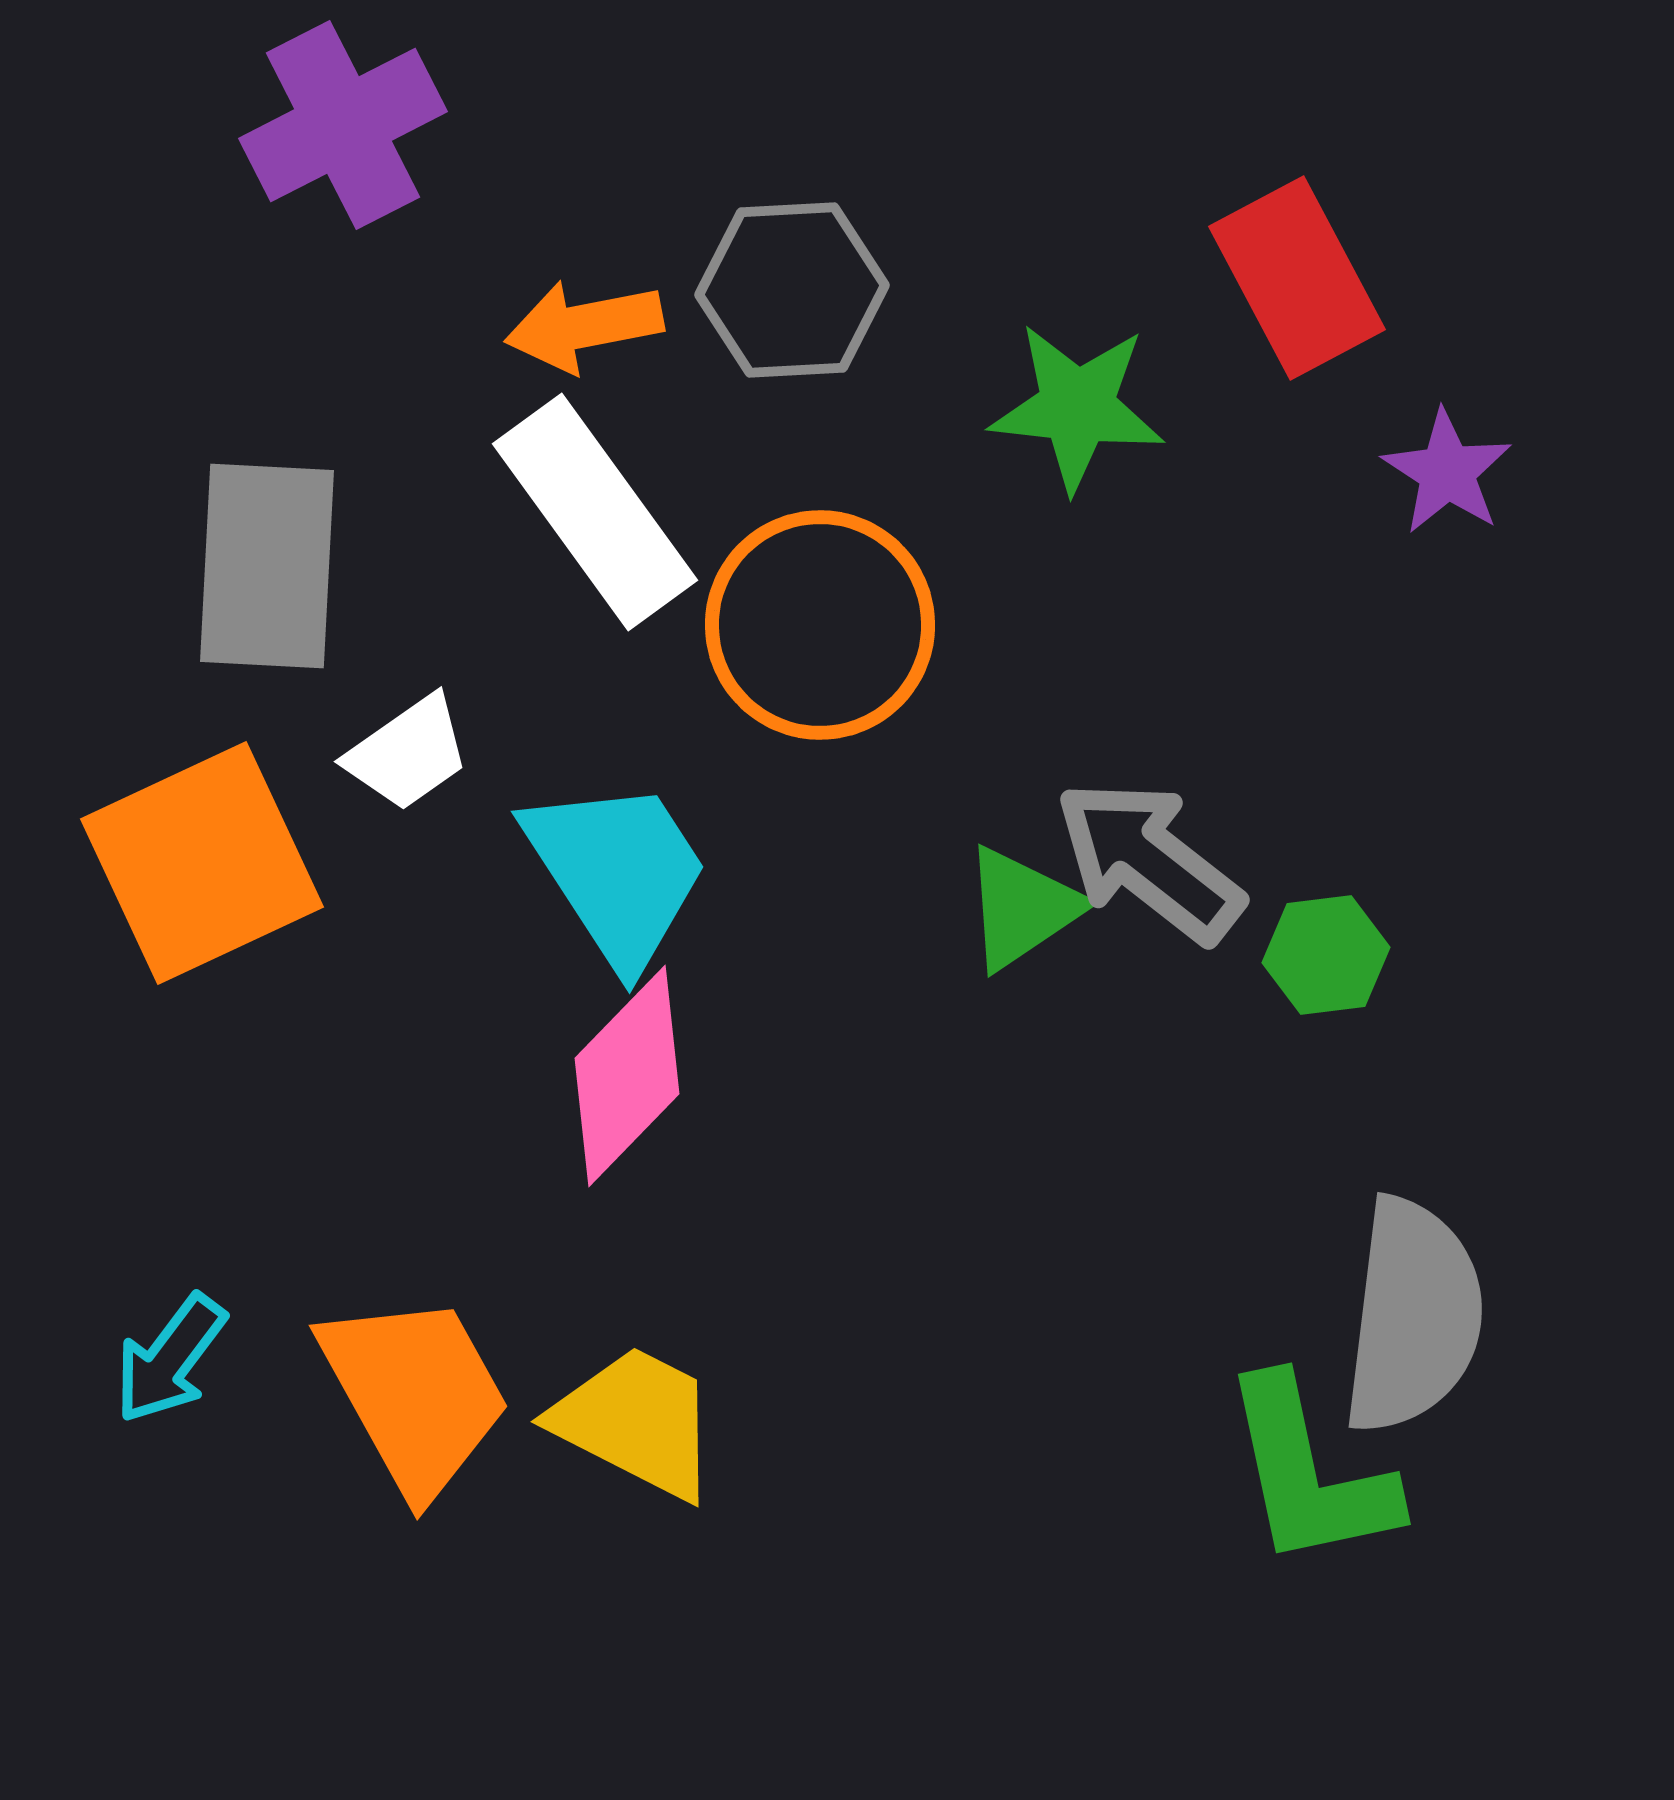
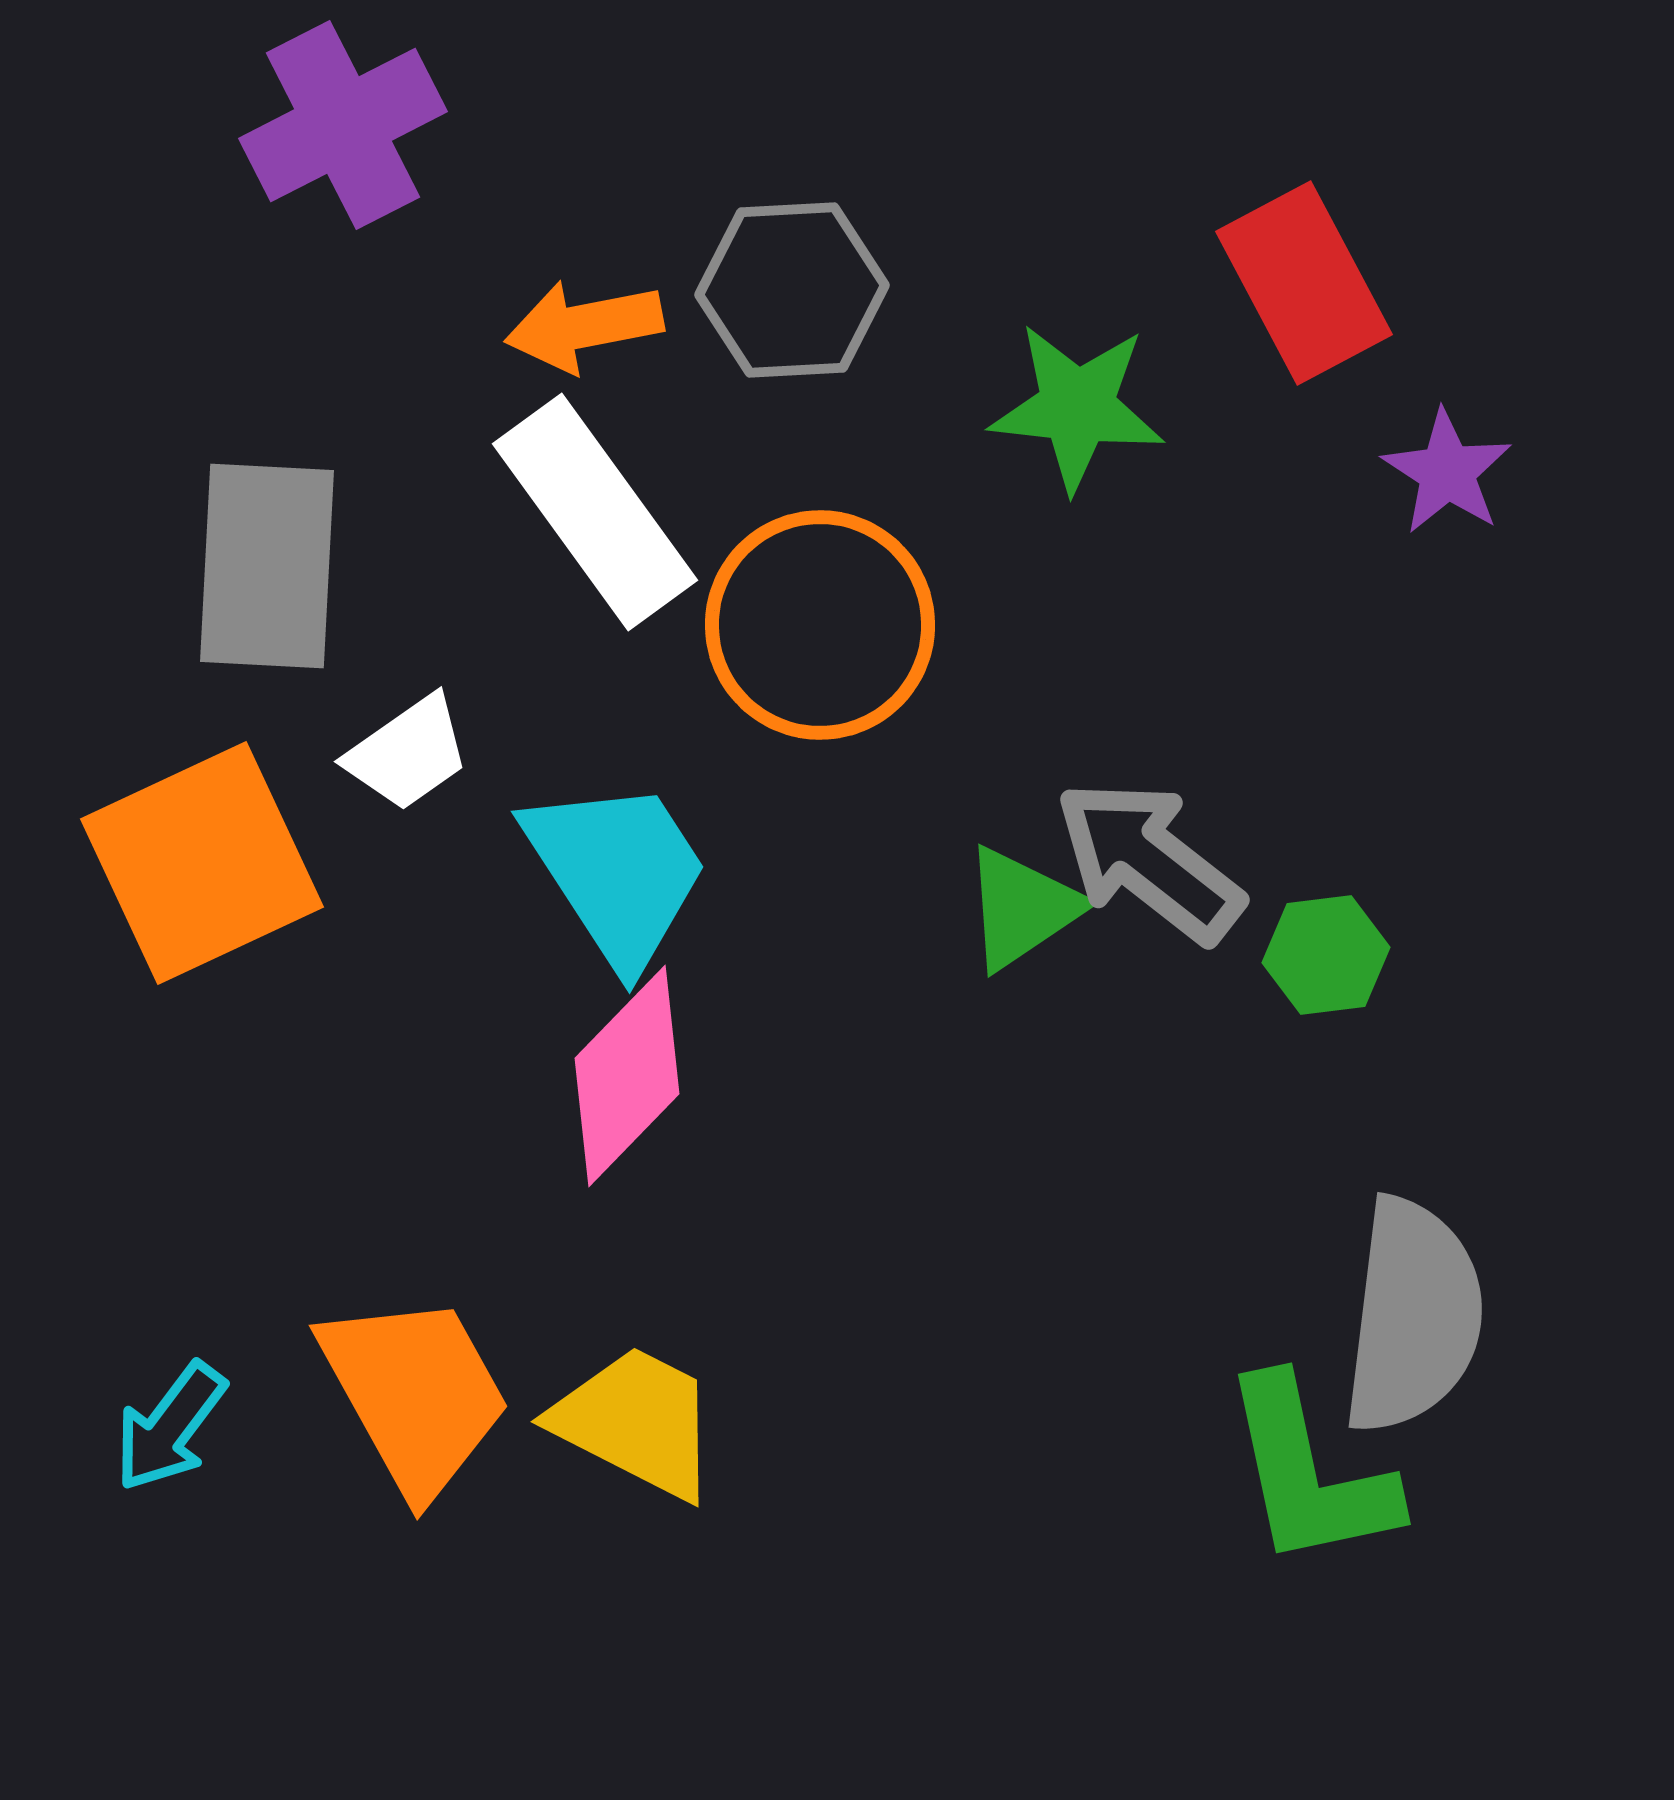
red rectangle: moved 7 px right, 5 px down
cyan arrow: moved 68 px down
